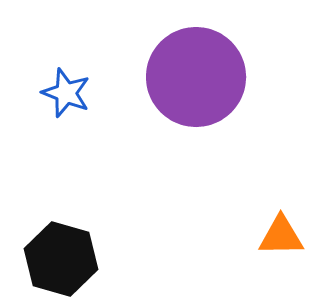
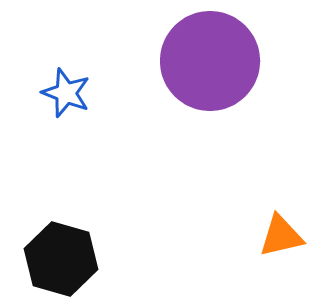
purple circle: moved 14 px right, 16 px up
orange triangle: rotated 12 degrees counterclockwise
